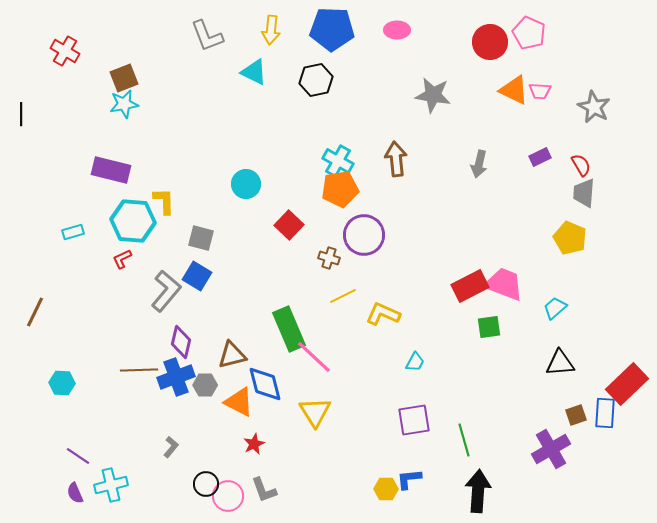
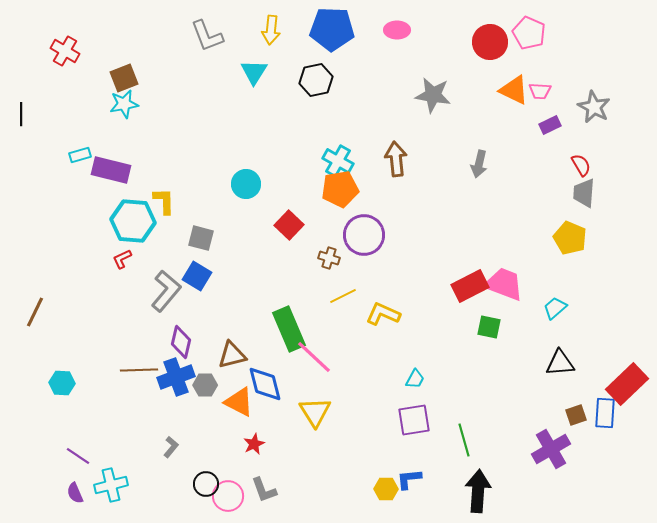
cyan triangle at (254, 72): rotated 36 degrees clockwise
purple rectangle at (540, 157): moved 10 px right, 32 px up
cyan rectangle at (73, 232): moved 7 px right, 77 px up
green square at (489, 327): rotated 20 degrees clockwise
cyan trapezoid at (415, 362): moved 17 px down
